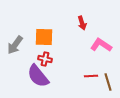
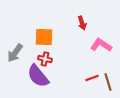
gray arrow: moved 8 px down
red line: moved 1 px right, 2 px down; rotated 16 degrees counterclockwise
